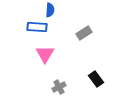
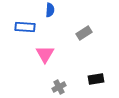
blue rectangle: moved 12 px left
black rectangle: rotated 63 degrees counterclockwise
